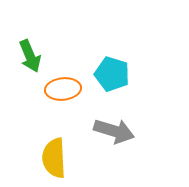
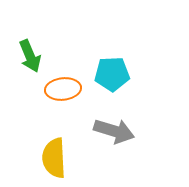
cyan pentagon: rotated 20 degrees counterclockwise
